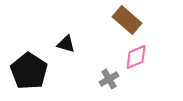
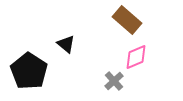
black triangle: rotated 24 degrees clockwise
gray cross: moved 5 px right, 2 px down; rotated 12 degrees counterclockwise
